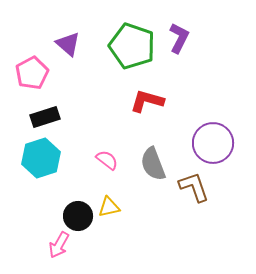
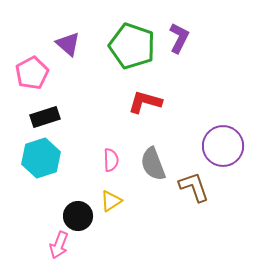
red L-shape: moved 2 px left, 1 px down
purple circle: moved 10 px right, 3 px down
pink semicircle: moved 4 px right; rotated 50 degrees clockwise
yellow triangle: moved 2 px right, 6 px up; rotated 20 degrees counterclockwise
pink arrow: rotated 8 degrees counterclockwise
